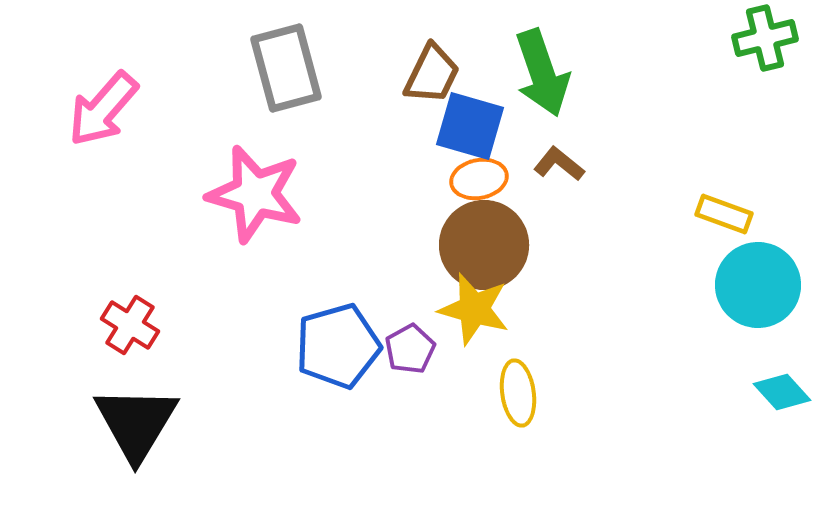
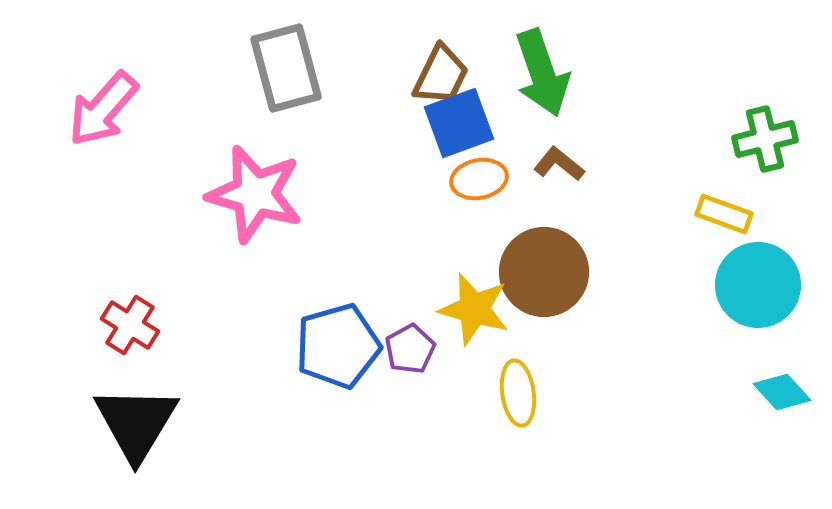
green cross: moved 101 px down
brown trapezoid: moved 9 px right, 1 px down
blue square: moved 11 px left, 3 px up; rotated 36 degrees counterclockwise
brown circle: moved 60 px right, 27 px down
